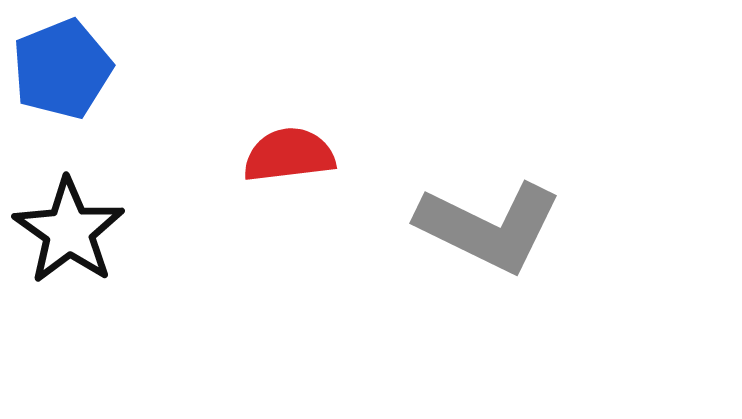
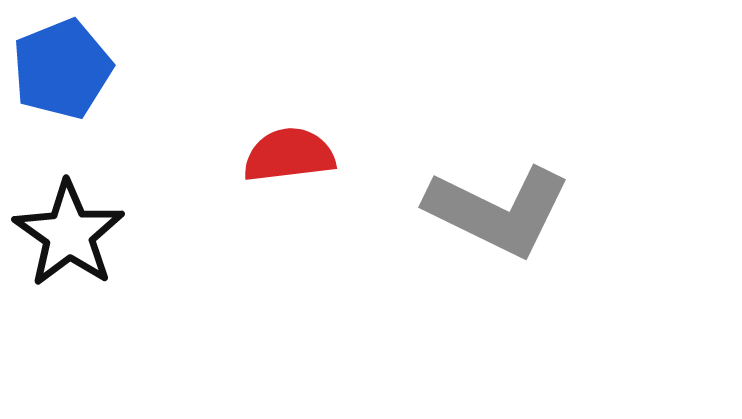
gray L-shape: moved 9 px right, 16 px up
black star: moved 3 px down
